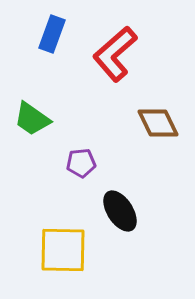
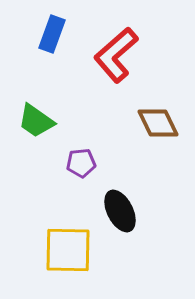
red L-shape: moved 1 px right, 1 px down
green trapezoid: moved 4 px right, 2 px down
black ellipse: rotated 6 degrees clockwise
yellow square: moved 5 px right
